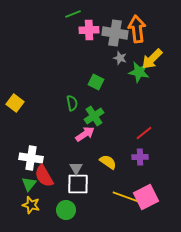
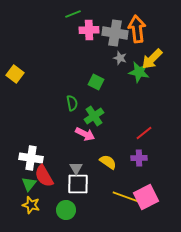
yellow square: moved 29 px up
pink arrow: rotated 60 degrees clockwise
purple cross: moved 1 px left, 1 px down
